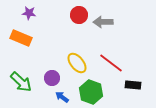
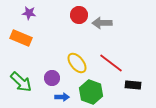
gray arrow: moved 1 px left, 1 px down
blue arrow: rotated 144 degrees clockwise
